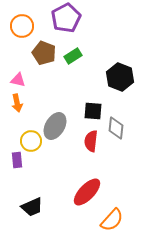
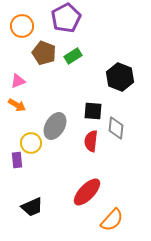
pink triangle: moved 1 px down; rotated 35 degrees counterclockwise
orange arrow: moved 2 px down; rotated 48 degrees counterclockwise
yellow circle: moved 2 px down
